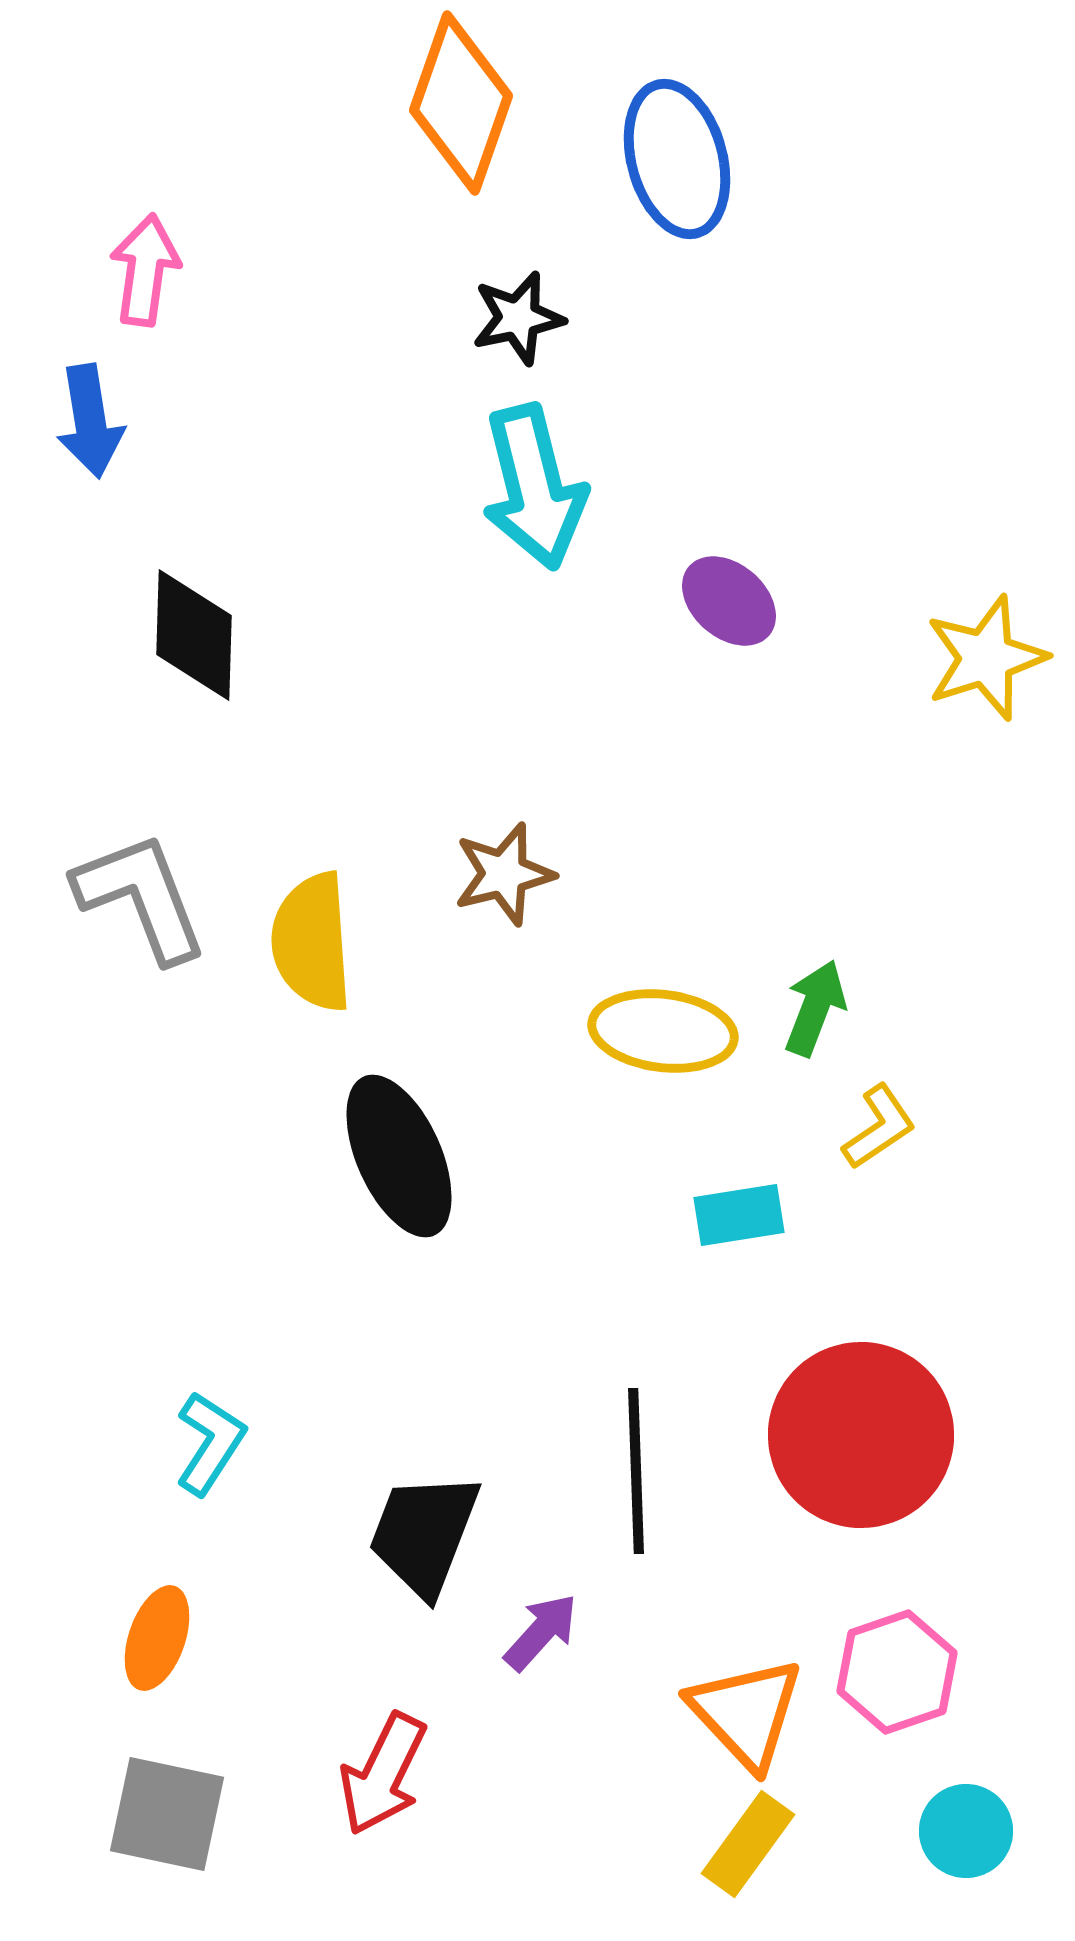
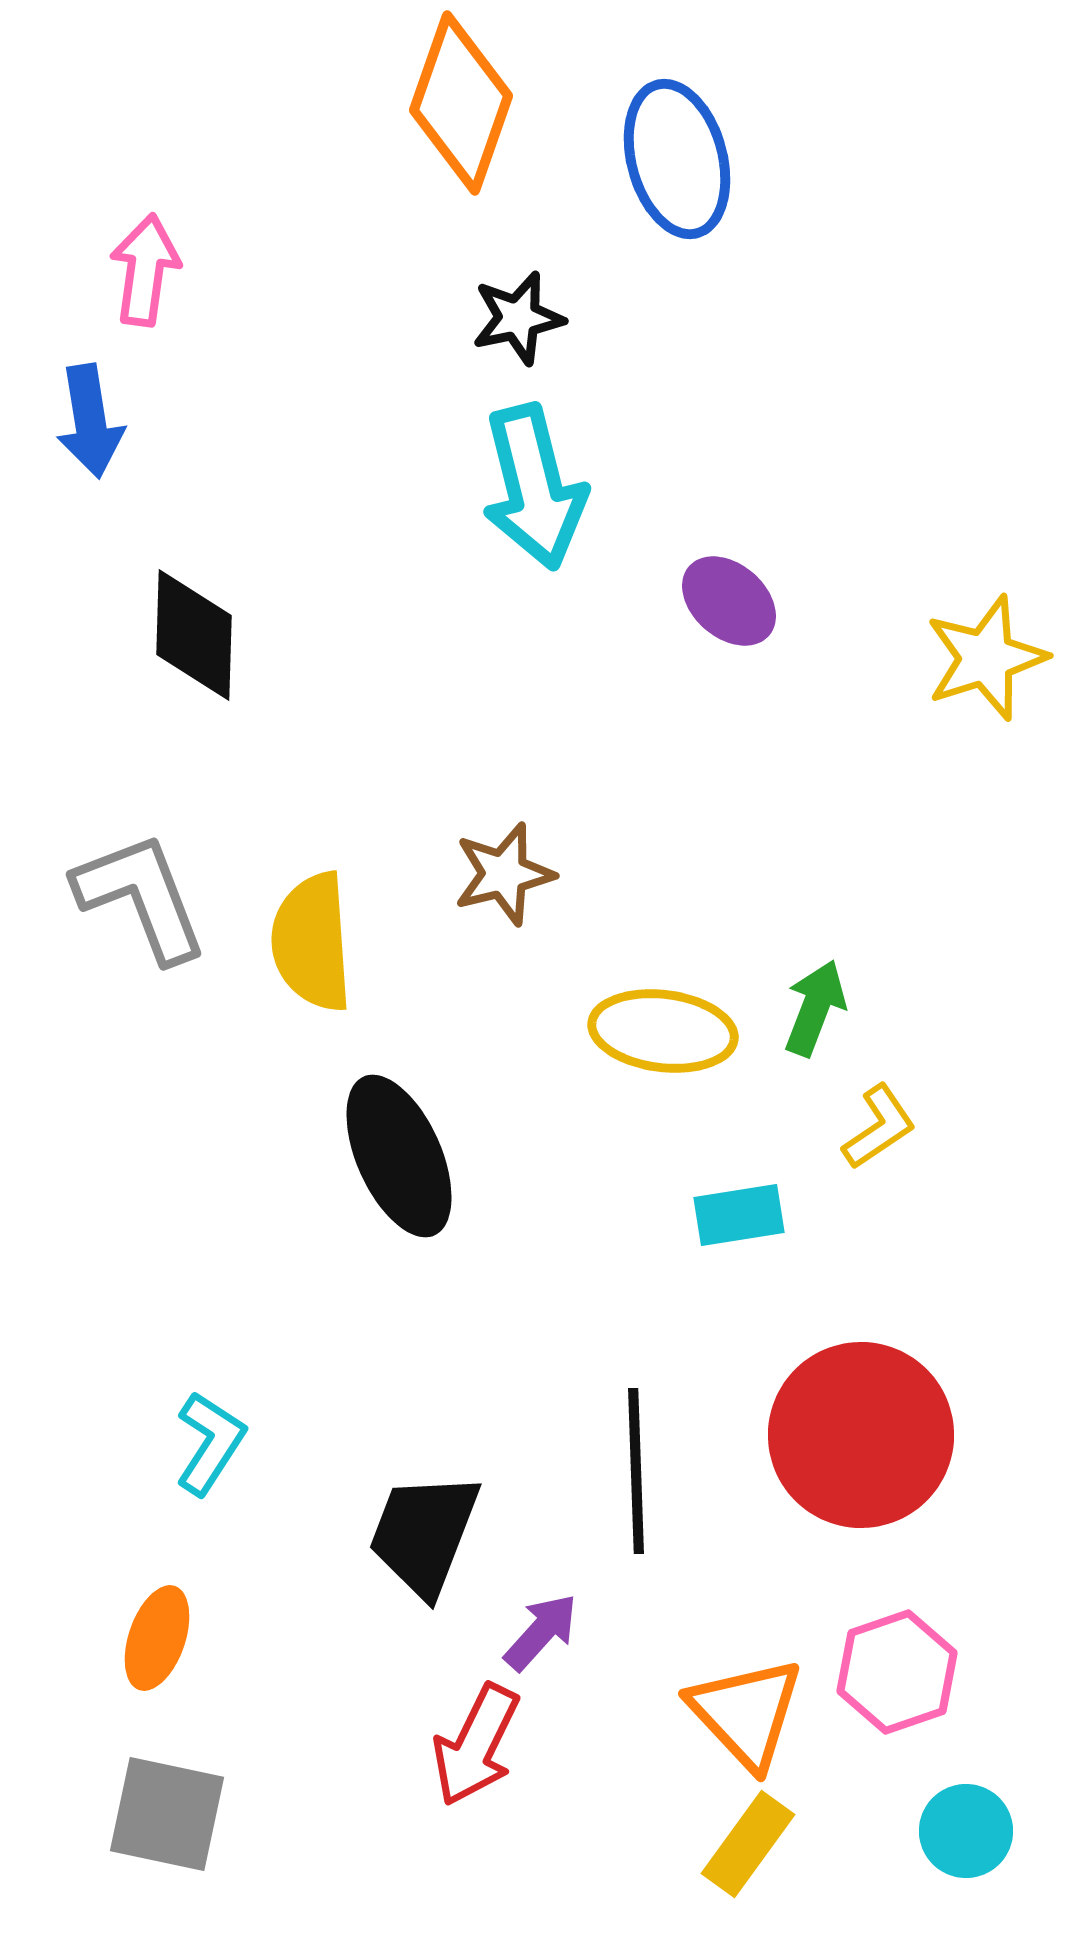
red arrow: moved 93 px right, 29 px up
